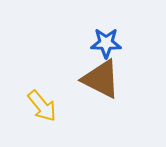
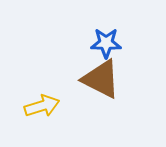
yellow arrow: rotated 68 degrees counterclockwise
